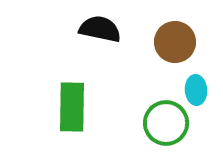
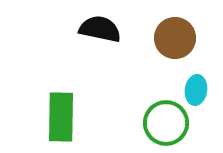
brown circle: moved 4 px up
cyan ellipse: rotated 12 degrees clockwise
green rectangle: moved 11 px left, 10 px down
